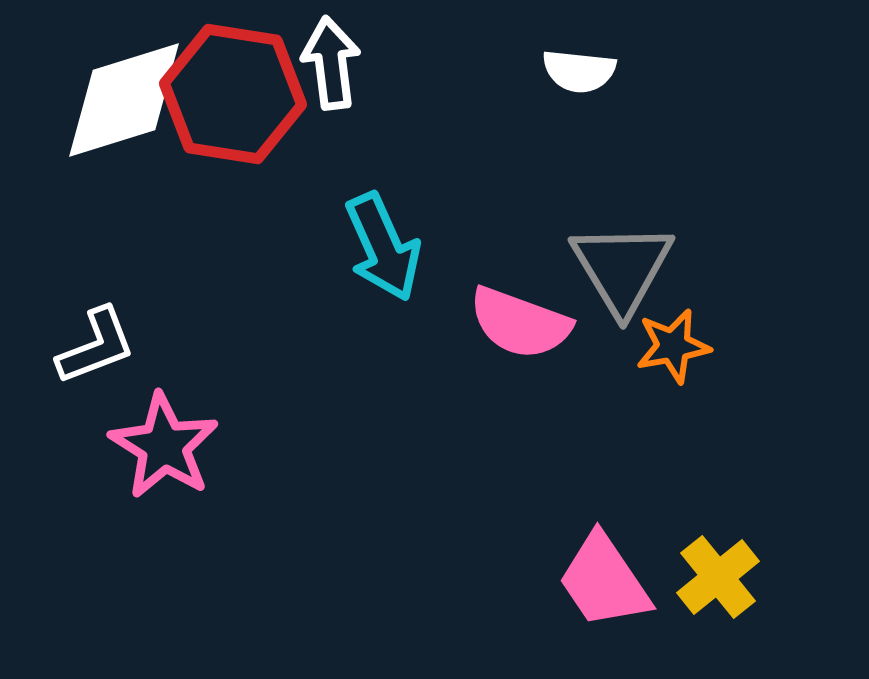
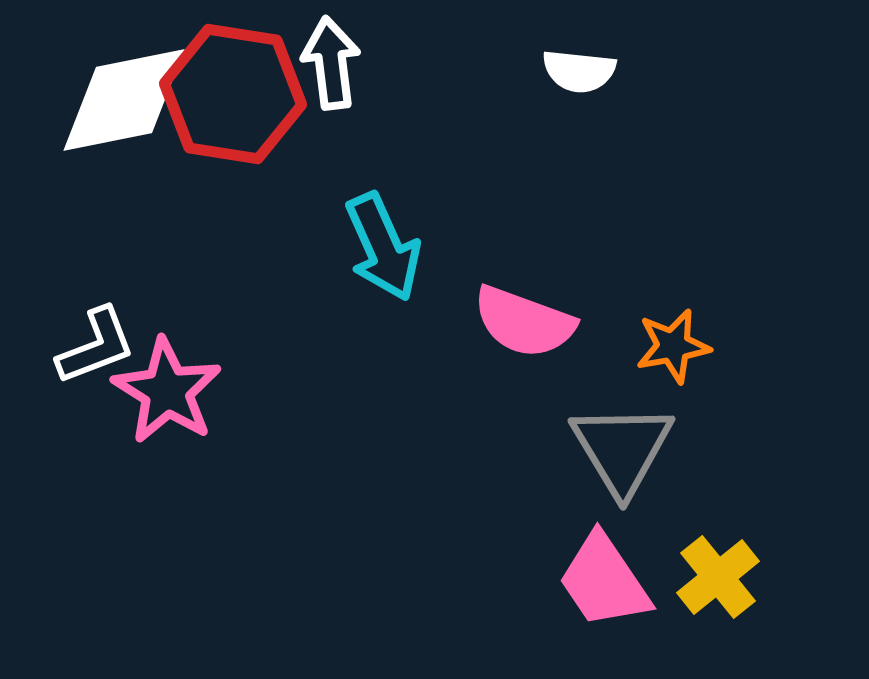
white diamond: rotated 6 degrees clockwise
gray triangle: moved 181 px down
pink semicircle: moved 4 px right, 1 px up
pink star: moved 3 px right, 55 px up
